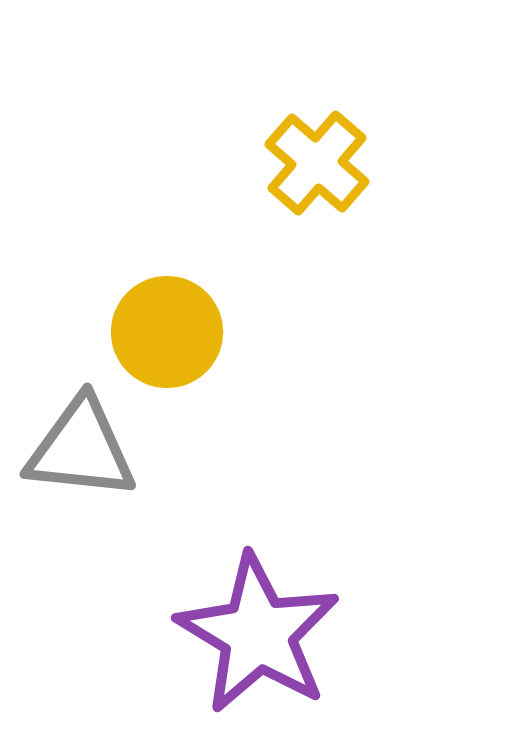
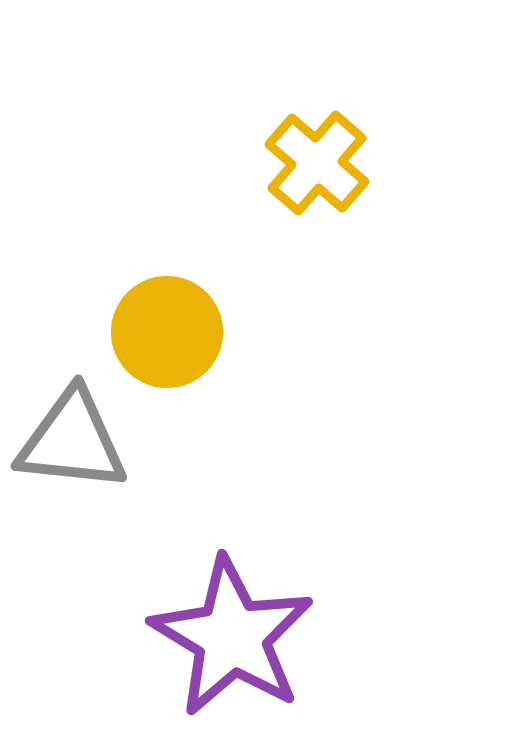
gray triangle: moved 9 px left, 8 px up
purple star: moved 26 px left, 3 px down
